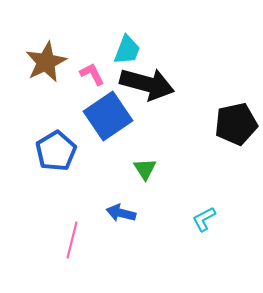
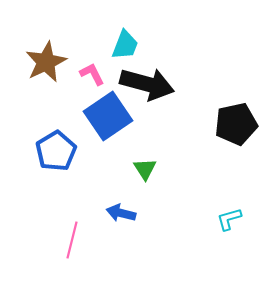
cyan trapezoid: moved 2 px left, 5 px up
cyan L-shape: moved 25 px right; rotated 12 degrees clockwise
